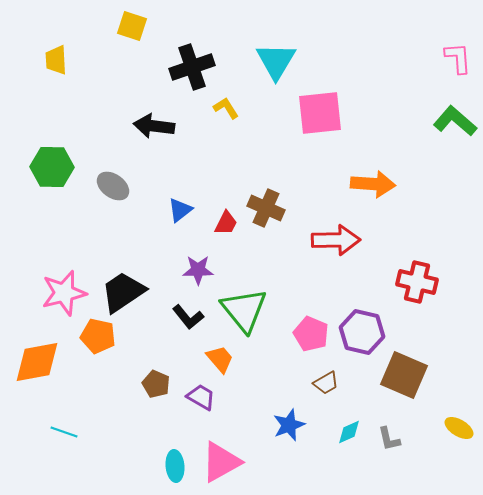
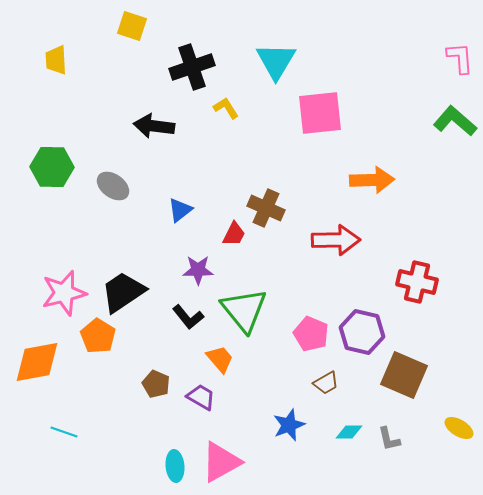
pink L-shape: moved 2 px right
orange arrow: moved 1 px left, 4 px up; rotated 6 degrees counterclockwise
red trapezoid: moved 8 px right, 11 px down
orange pentagon: rotated 20 degrees clockwise
cyan diamond: rotated 24 degrees clockwise
